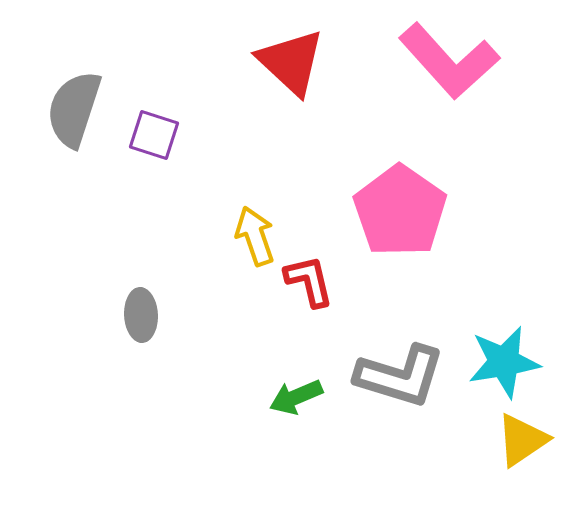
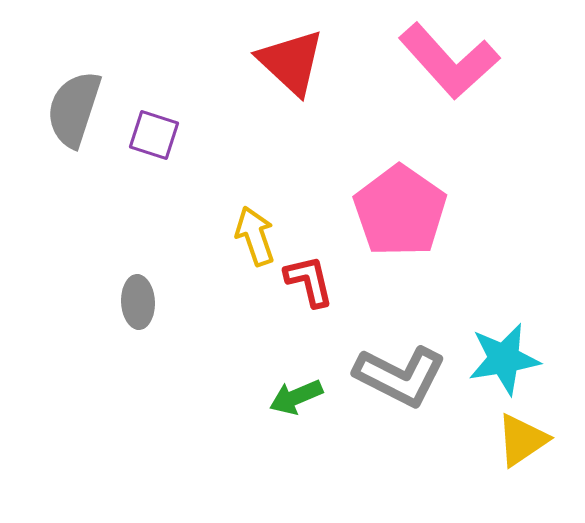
gray ellipse: moved 3 px left, 13 px up
cyan star: moved 3 px up
gray L-shape: rotated 10 degrees clockwise
